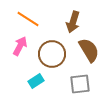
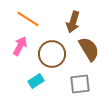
brown semicircle: moved 1 px up
